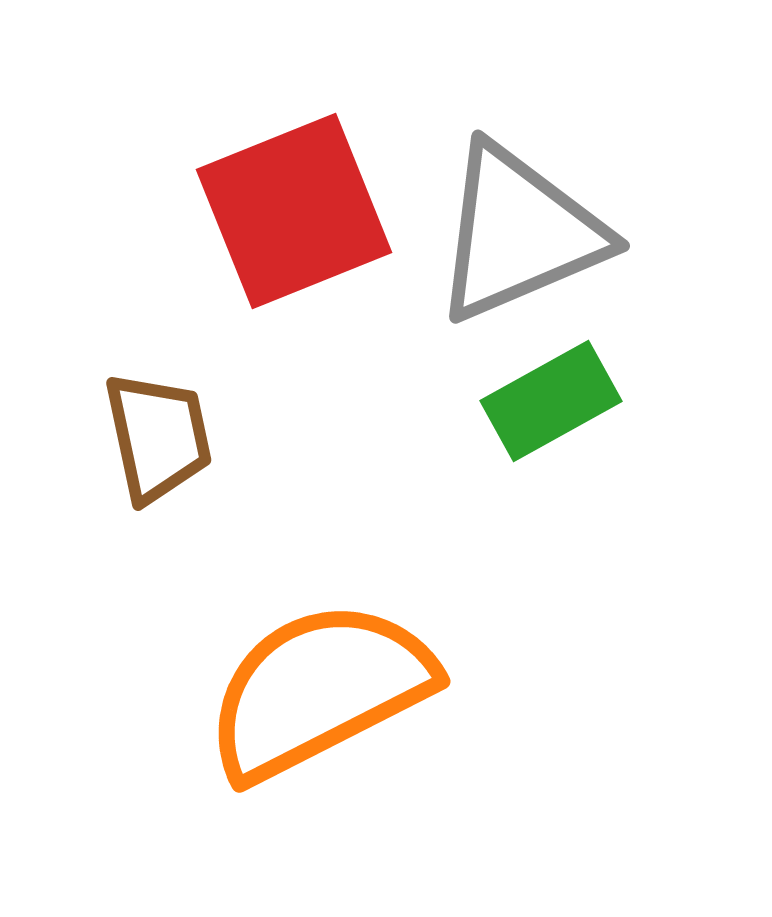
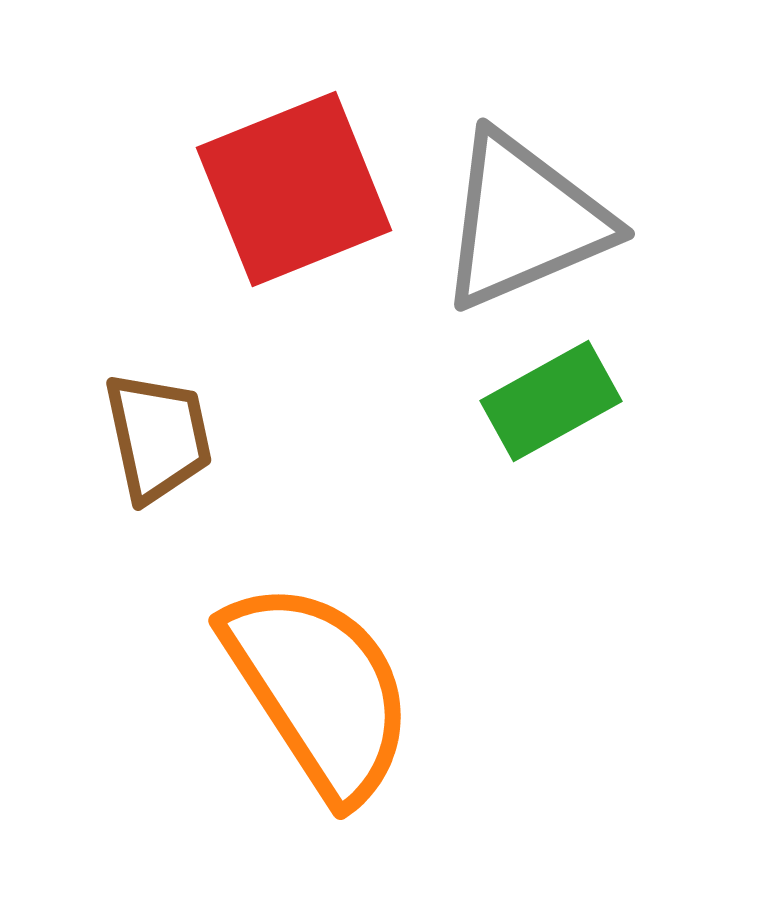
red square: moved 22 px up
gray triangle: moved 5 px right, 12 px up
orange semicircle: rotated 84 degrees clockwise
